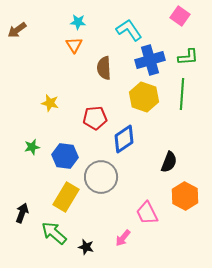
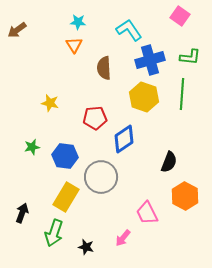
green L-shape: moved 2 px right; rotated 10 degrees clockwise
green arrow: rotated 112 degrees counterclockwise
